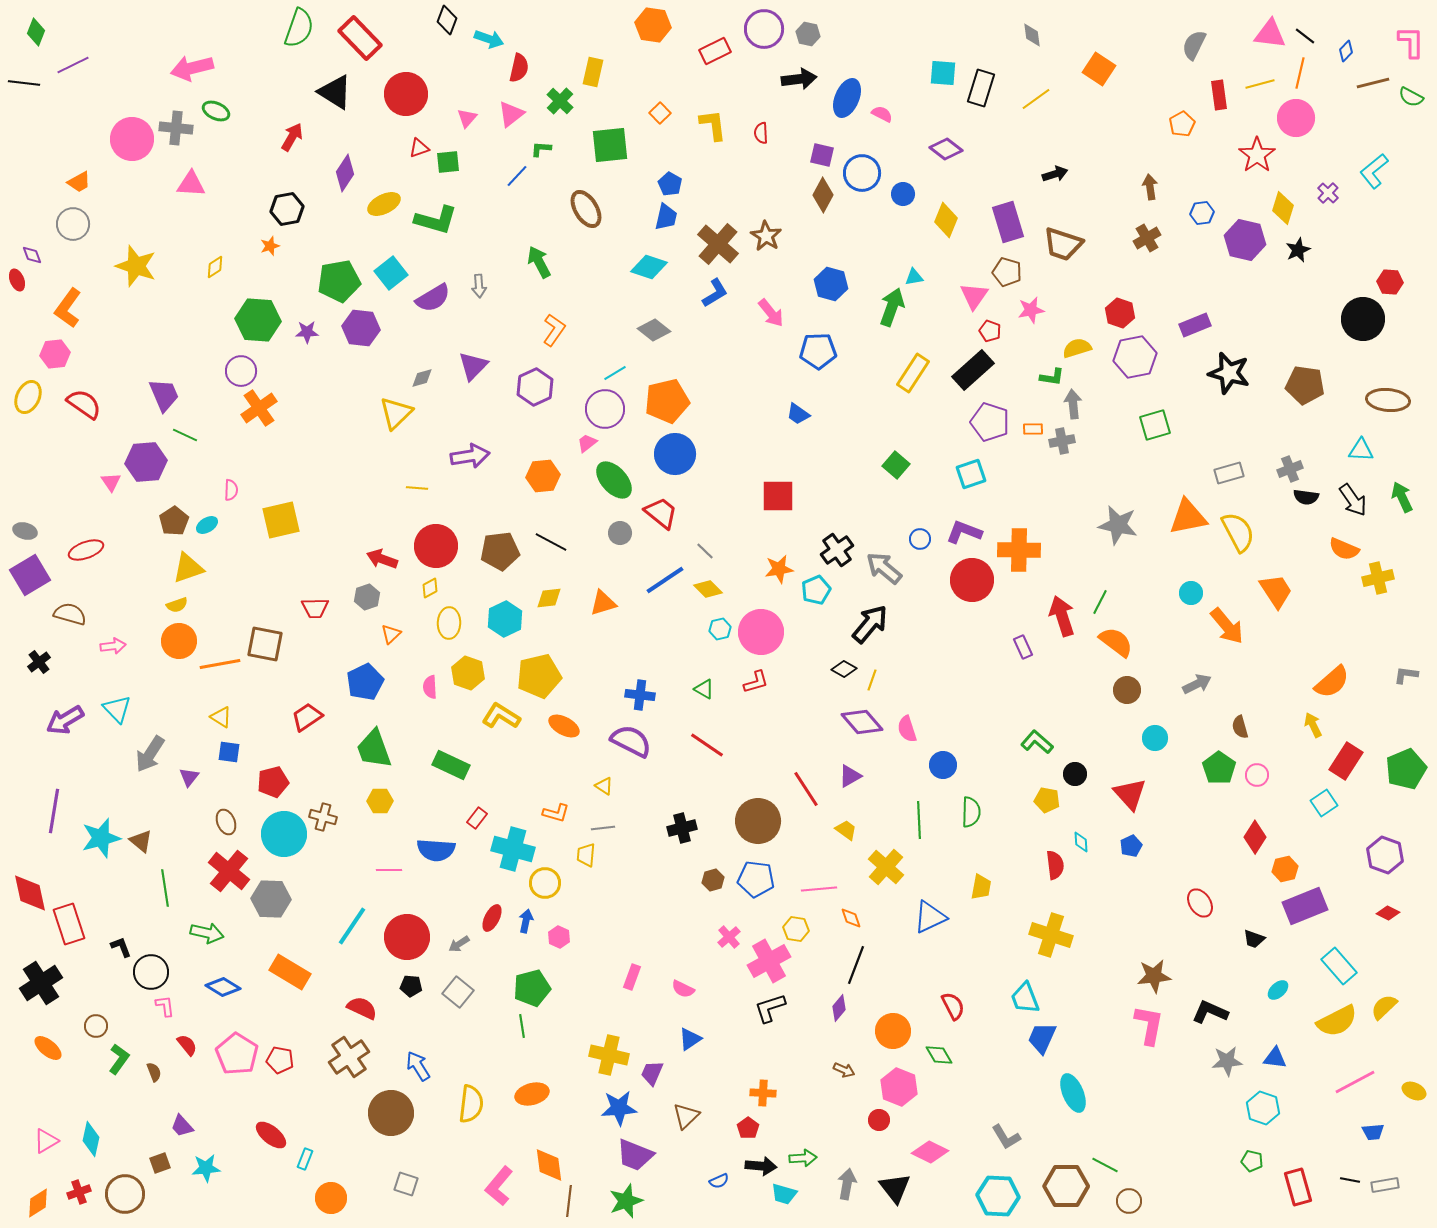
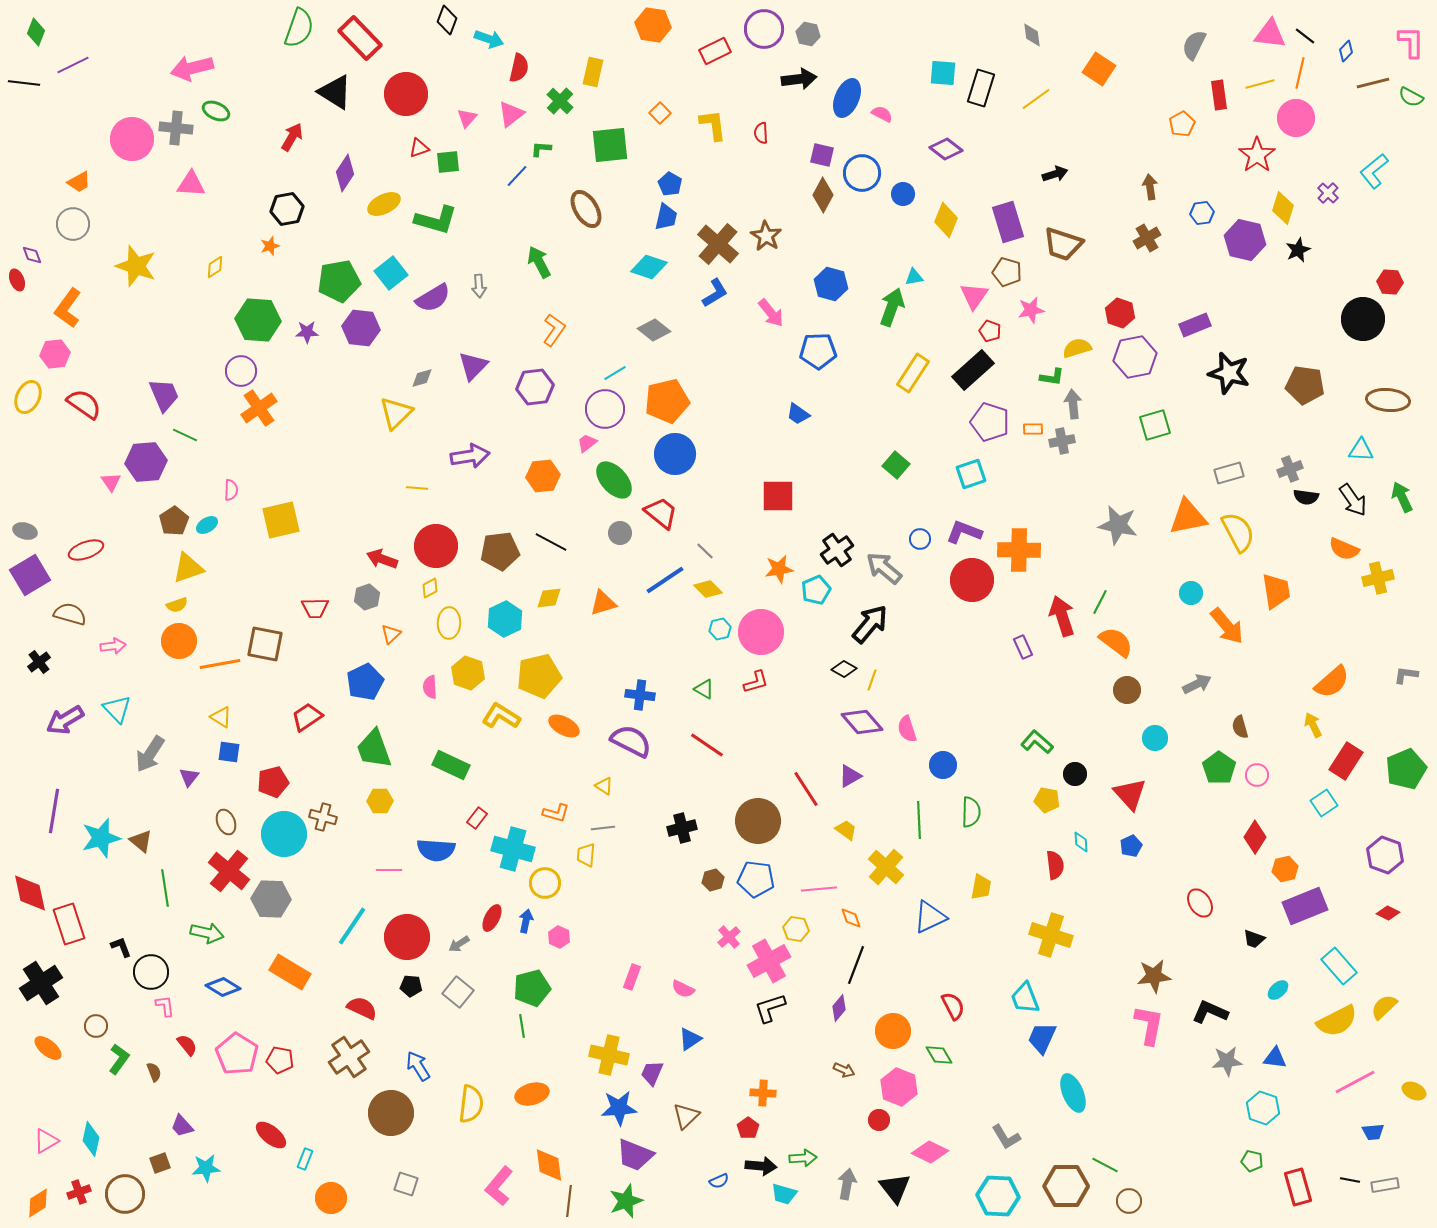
purple hexagon at (535, 387): rotated 18 degrees clockwise
orange trapezoid at (1276, 591): rotated 24 degrees clockwise
